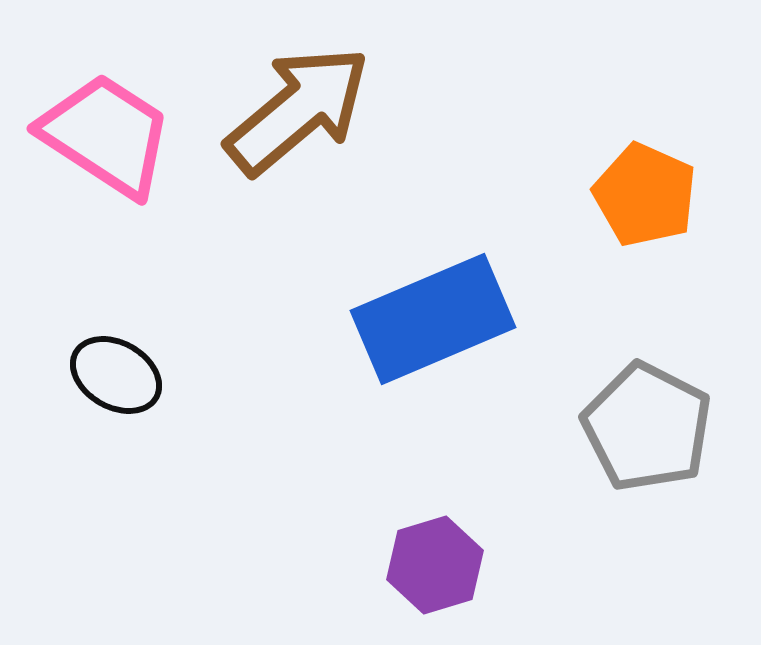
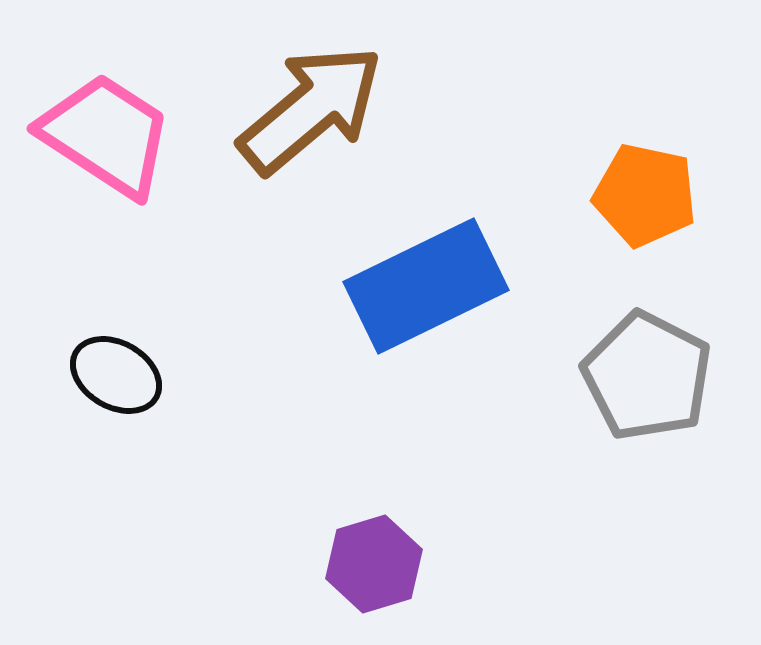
brown arrow: moved 13 px right, 1 px up
orange pentagon: rotated 12 degrees counterclockwise
blue rectangle: moved 7 px left, 33 px up; rotated 3 degrees counterclockwise
gray pentagon: moved 51 px up
purple hexagon: moved 61 px left, 1 px up
